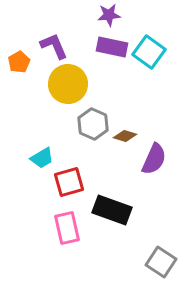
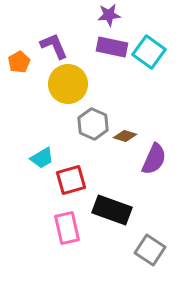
red square: moved 2 px right, 2 px up
gray square: moved 11 px left, 12 px up
